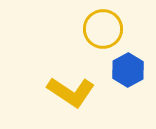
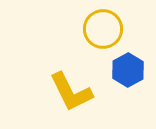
yellow L-shape: rotated 30 degrees clockwise
